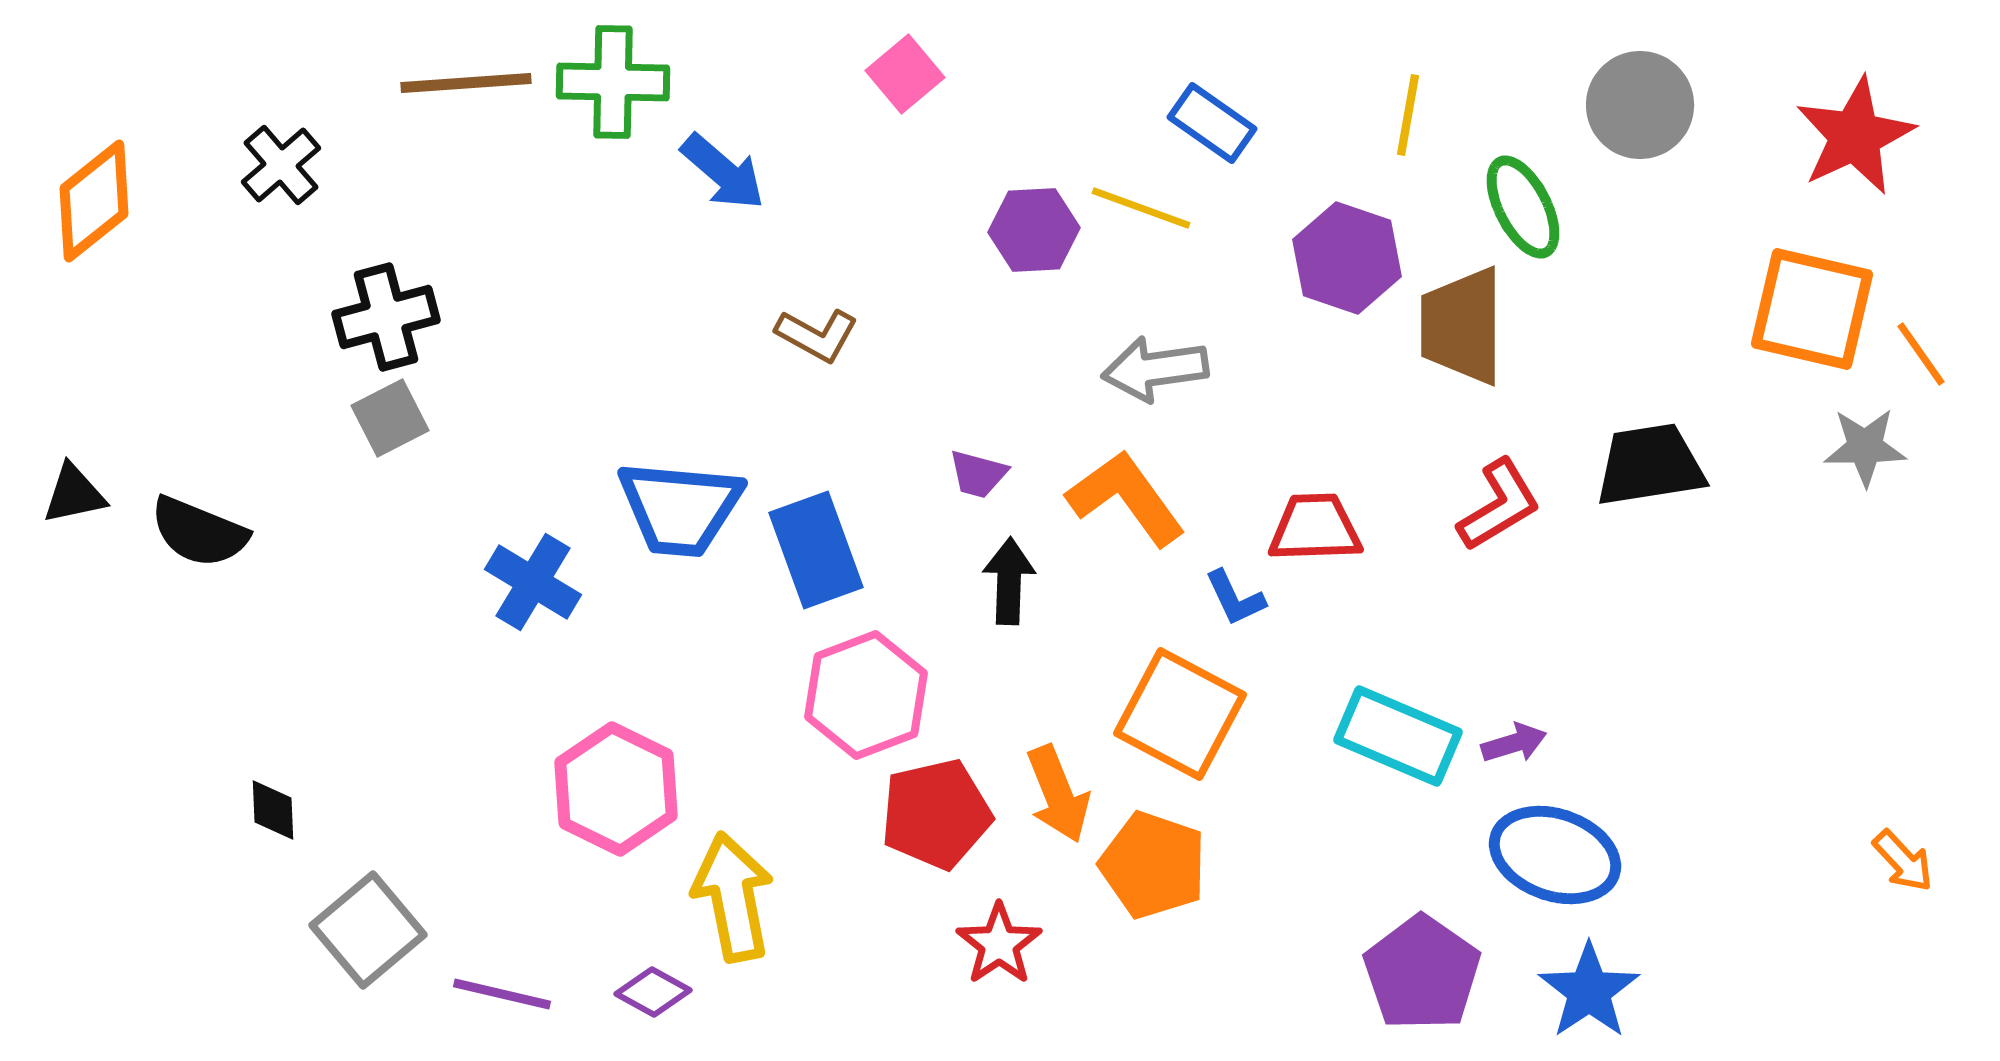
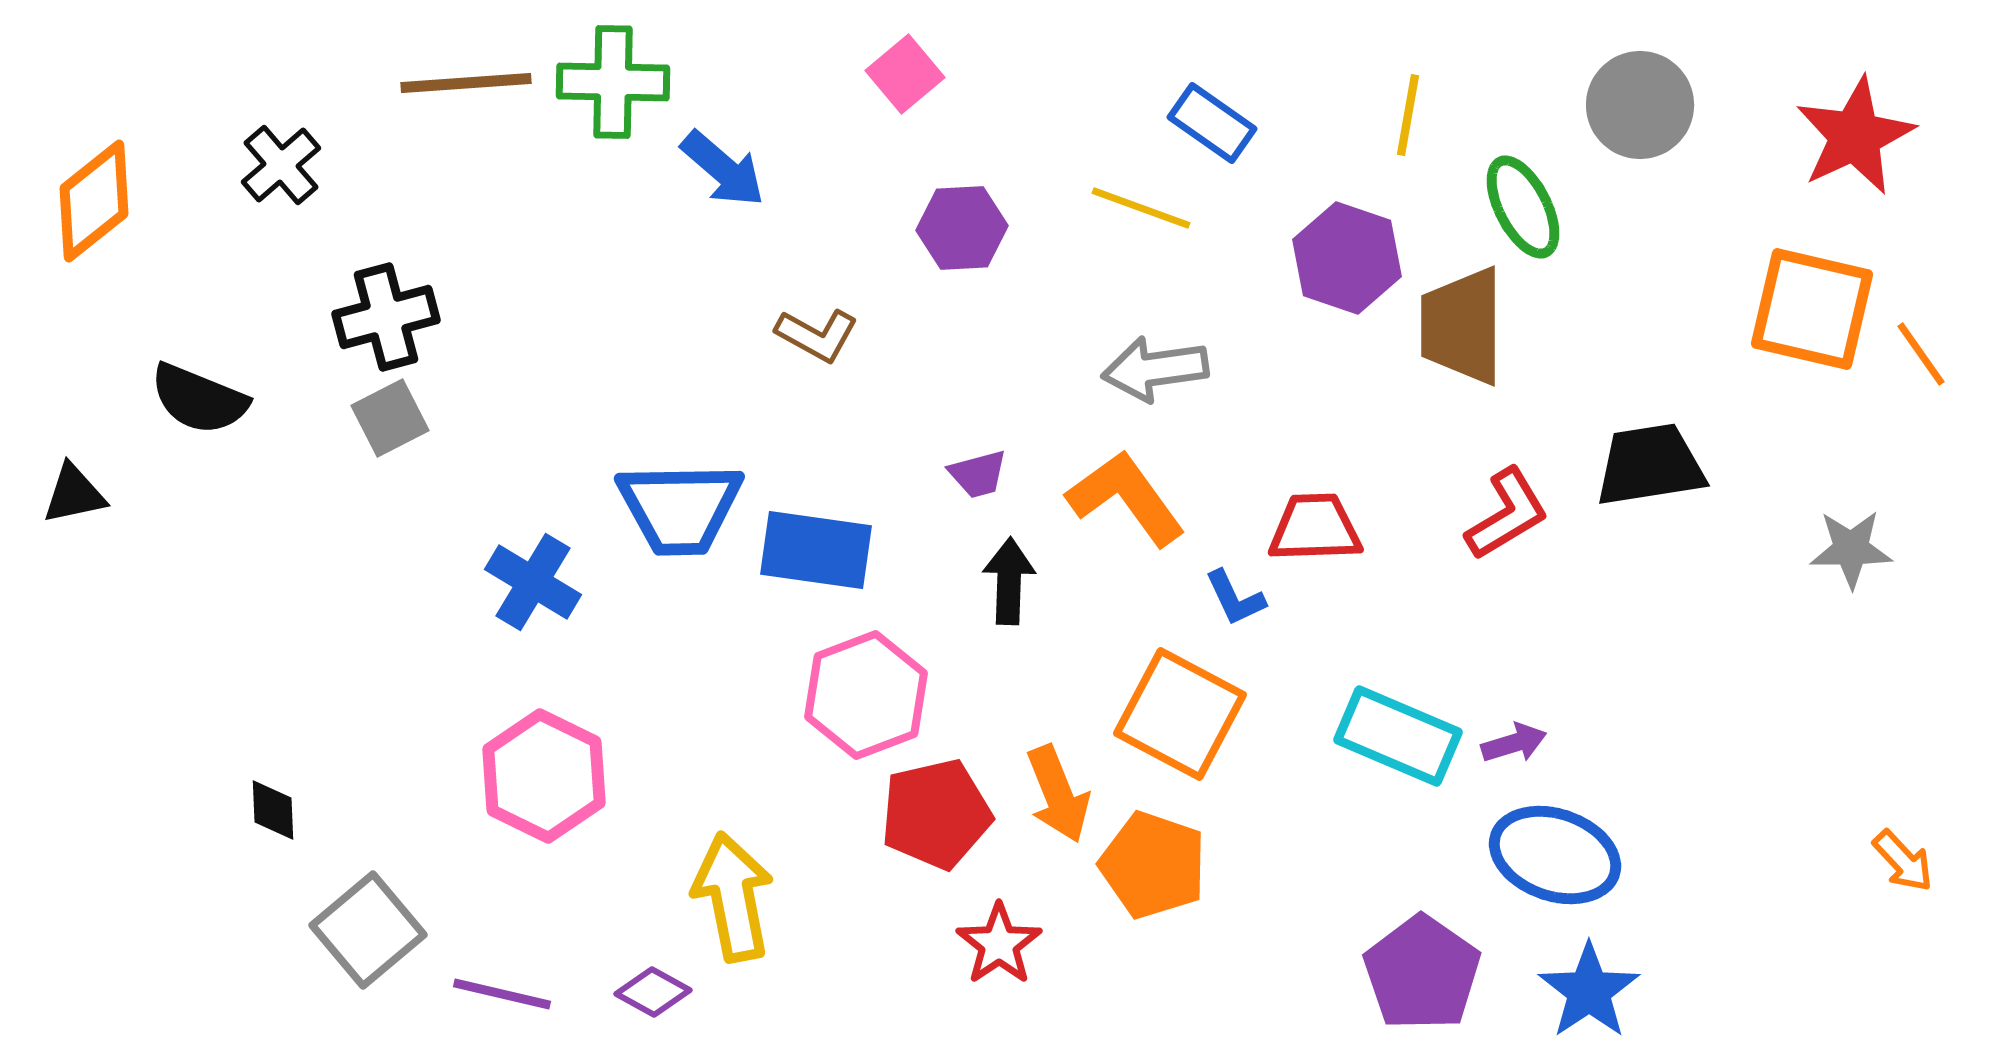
blue arrow at (723, 172): moved 3 px up
purple hexagon at (1034, 230): moved 72 px left, 2 px up
gray star at (1865, 447): moved 14 px left, 102 px down
purple trapezoid at (978, 474): rotated 30 degrees counterclockwise
red L-shape at (1499, 505): moved 8 px right, 9 px down
blue trapezoid at (680, 508): rotated 6 degrees counterclockwise
black semicircle at (199, 532): moved 133 px up
blue rectangle at (816, 550): rotated 62 degrees counterclockwise
pink hexagon at (616, 789): moved 72 px left, 13 px up
